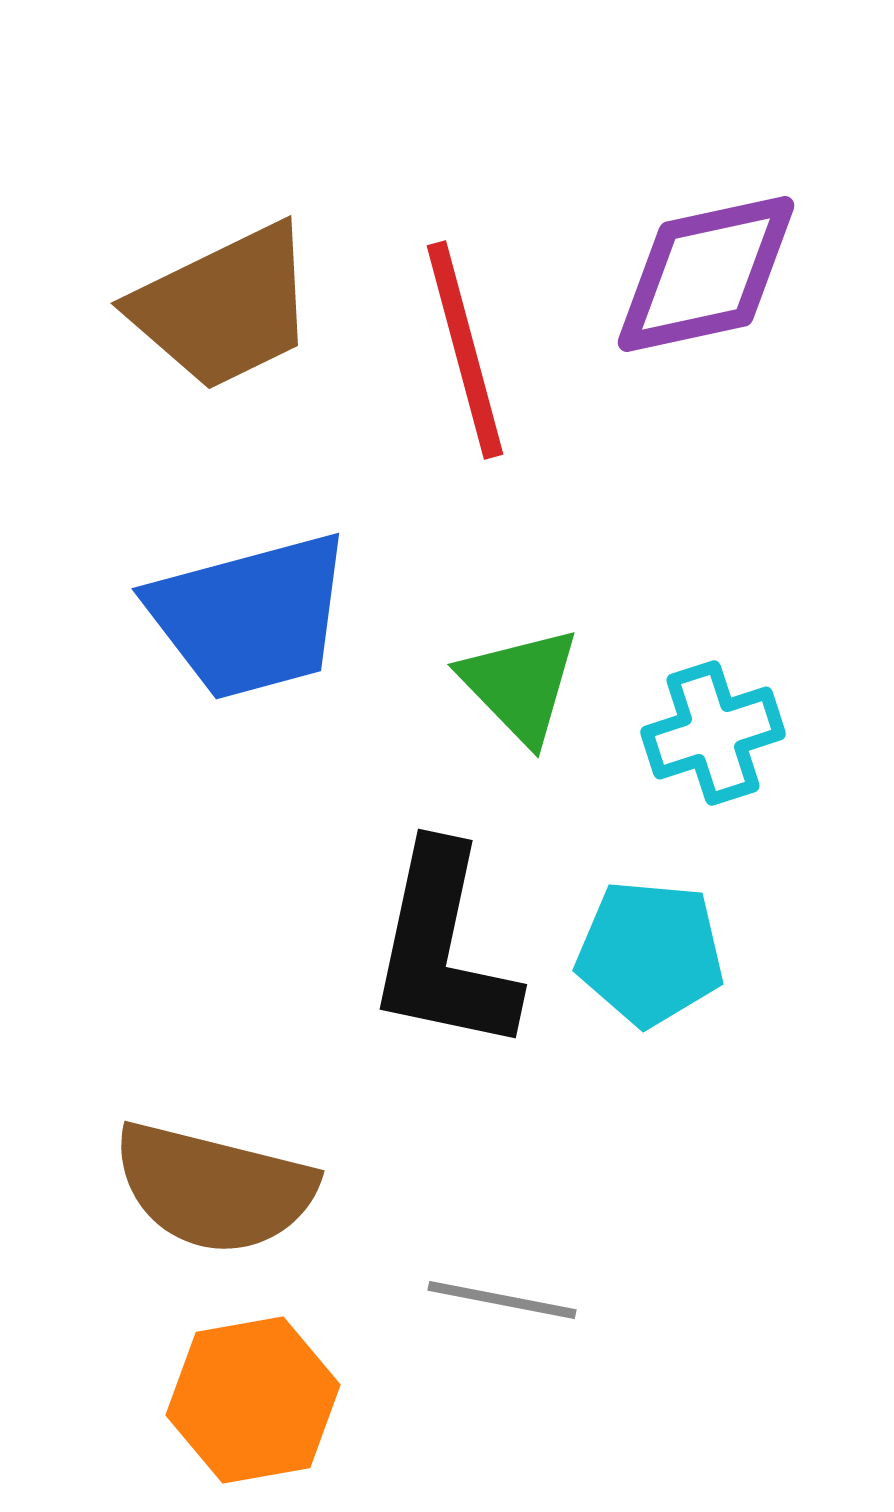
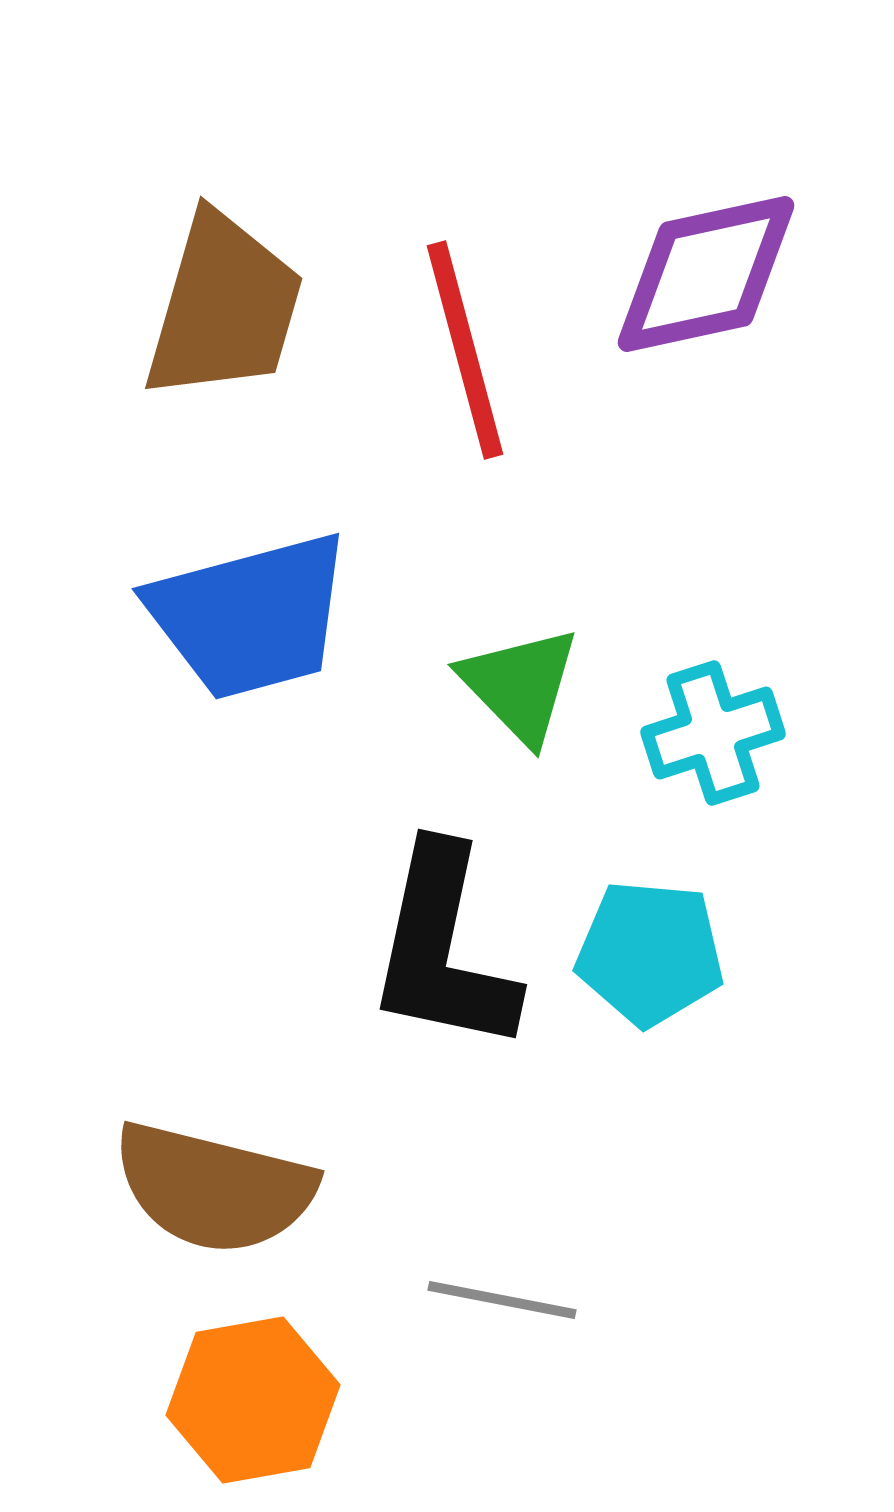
brown trapezoid: rotated 48 degrees counterclockwise
